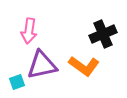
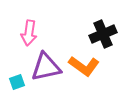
pink arrow: moved 2 px down
purple triangle: moved 4 px right, 2 px down
